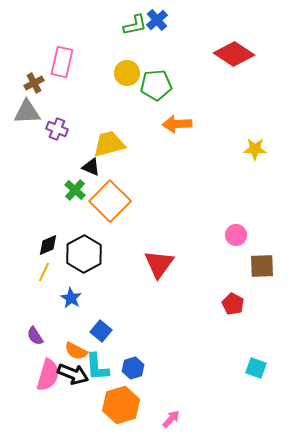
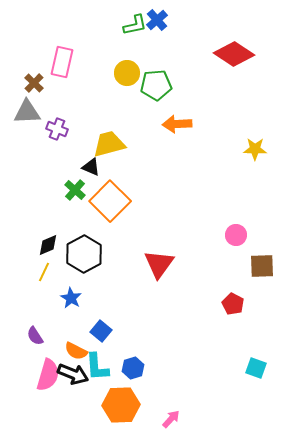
brown cross: rotated 18 degrees counterclockwise
orange hexagon: rotated 15 degrees clockwise
